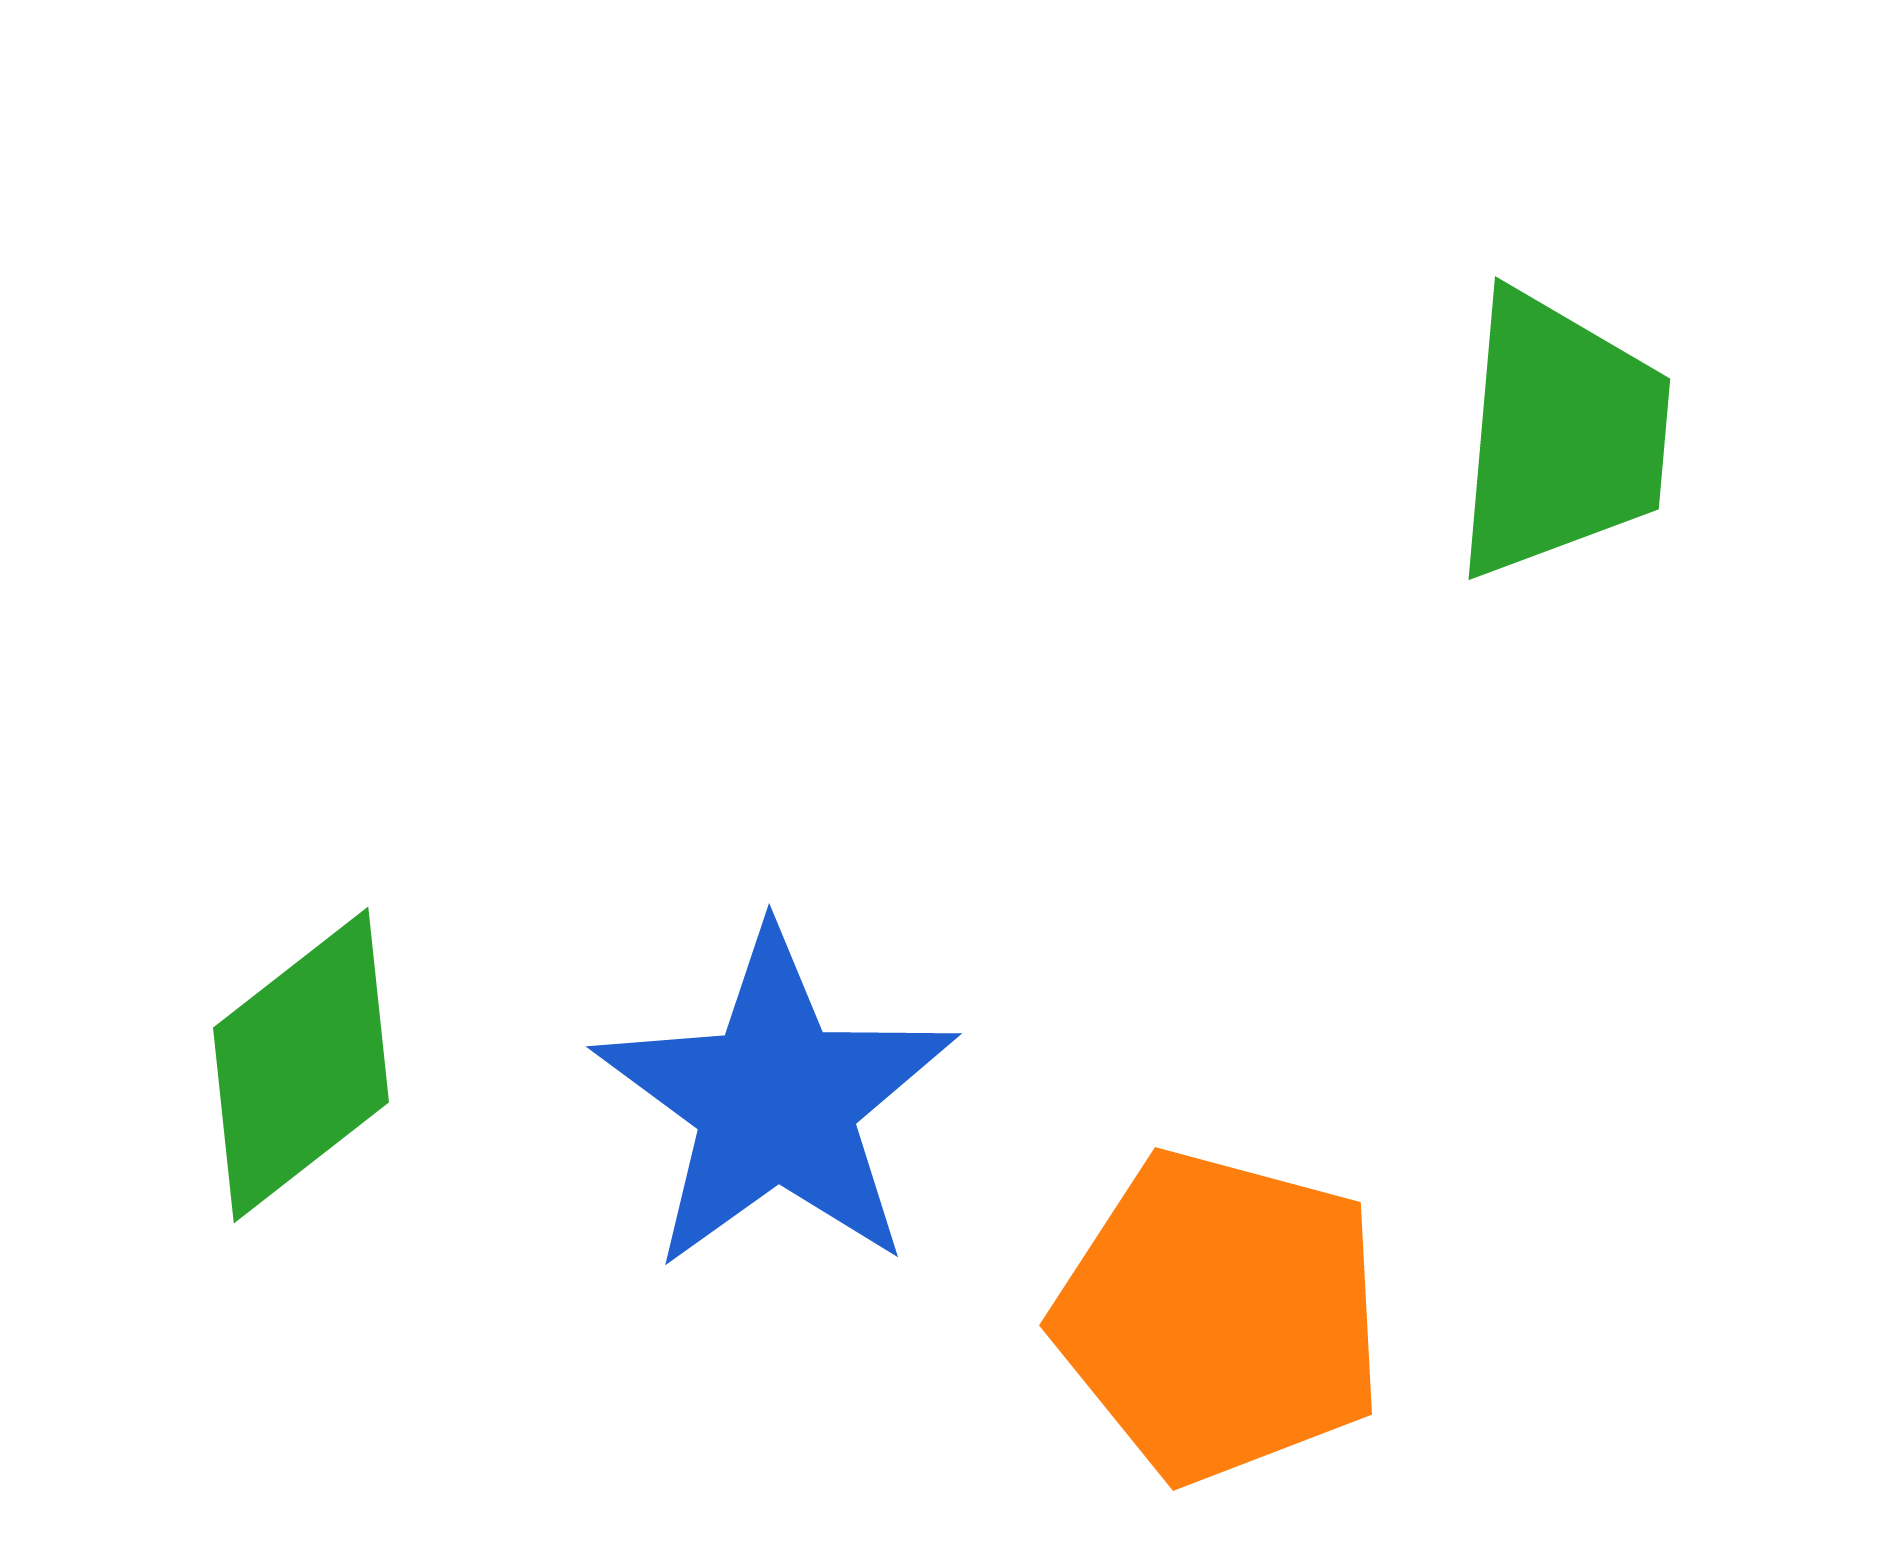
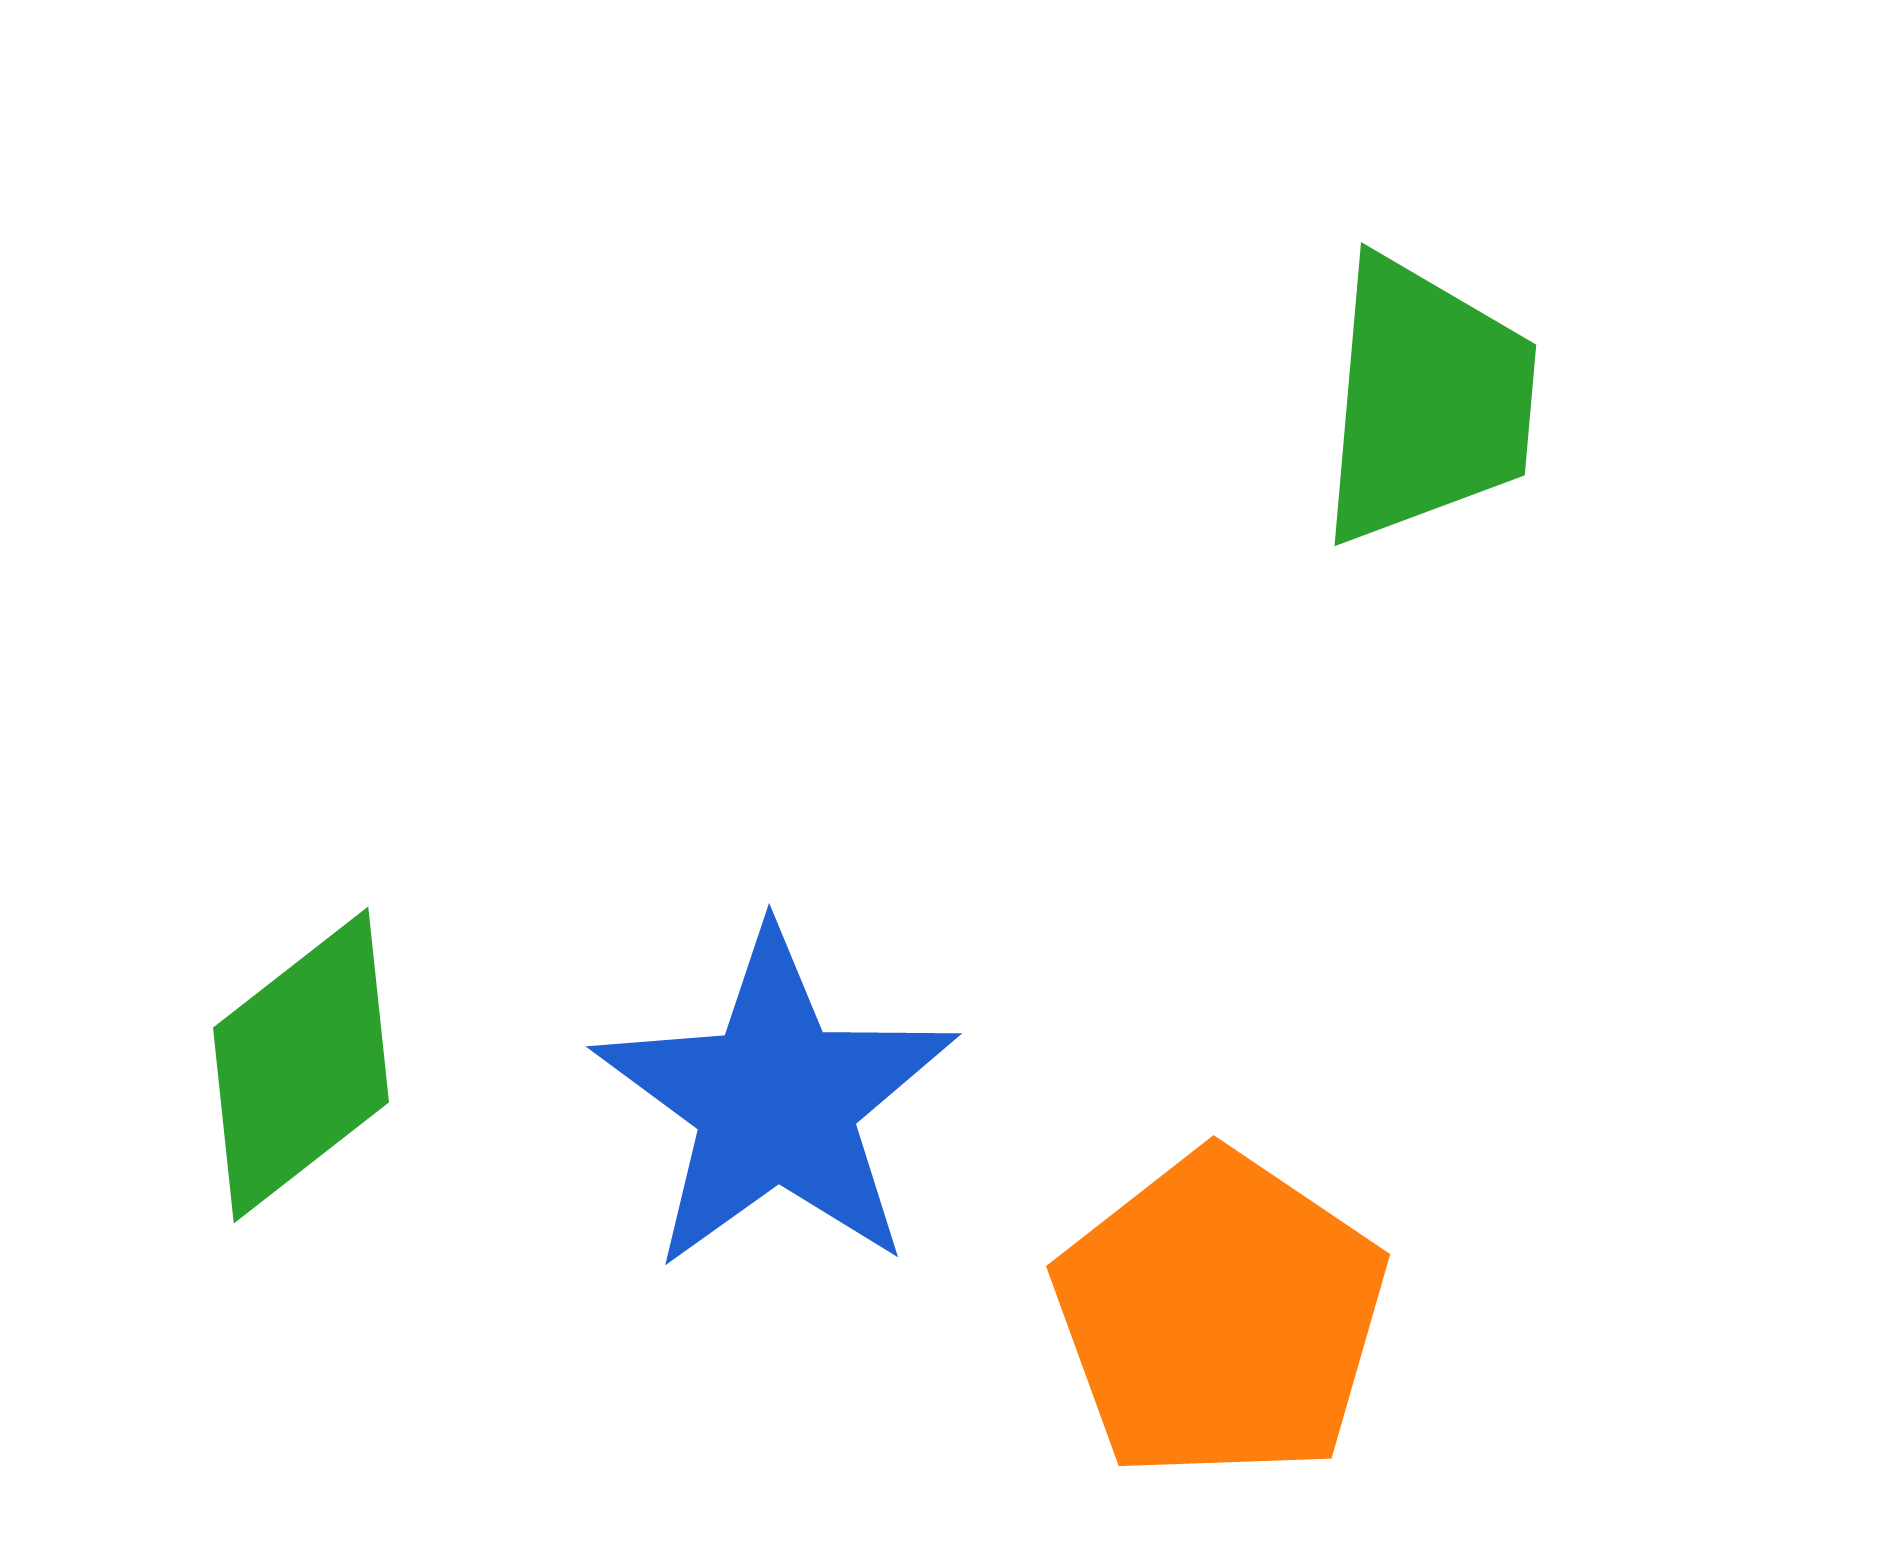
green trapezoid: moved 134 px left, 34 px up
orange pentagon: rotated 19 degrees clockwise
